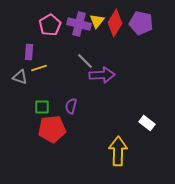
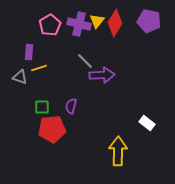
purple pentagon: moved 8 px right, 2 px up
